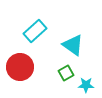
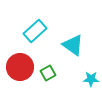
green square: moved 18 px left
cyan star: moved 5 px right, 6 px up
